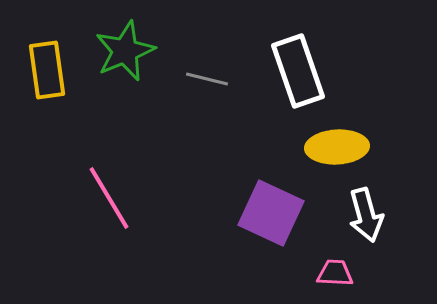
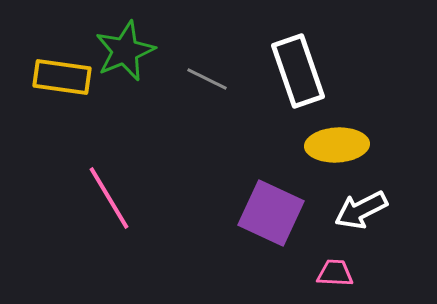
yellow rectangle: moved 15 px right, 7 px down; rotated 74 degrees counterclockwise
gray line: rotated 12 degrees clockwise
yellow ellipse: moved 2 px up
white arrow: moved 5 px left, 5 px up; rotated 78 degrees clockwise
